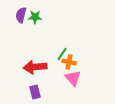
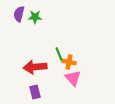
purple semicircle: moved 2 px left, 1 px up
green line: moved 3 px left; rotated 56 degrees counterclockwise
